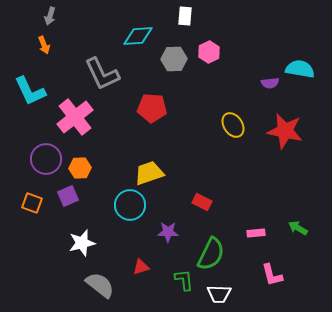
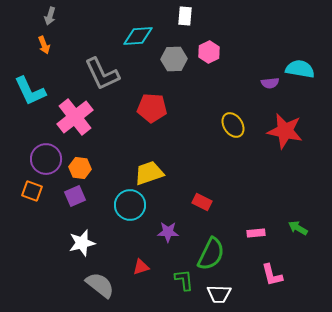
orange hexagon: rotated 10 degrees clockwise
purple square: moved 7 px right
orange square: moved 12 px up
